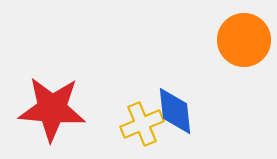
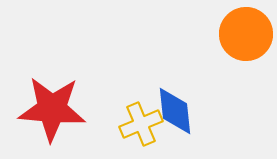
orange circle: moved 2 px right, 6 px up
yellow cross: moved 1 px left
